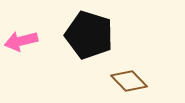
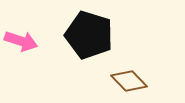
pink arrow: rotated 148 degrees counterclockwise
